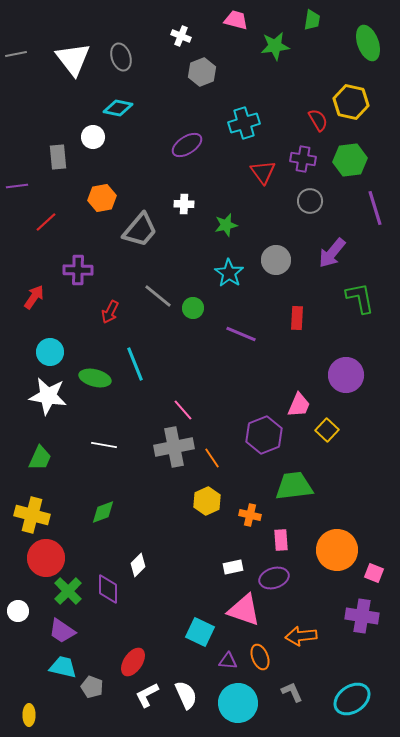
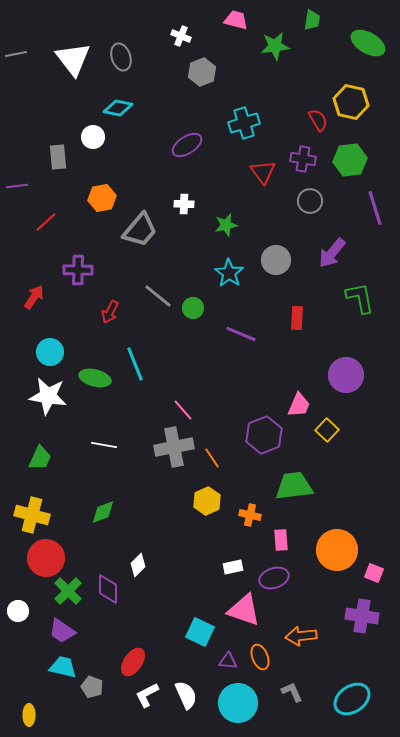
green ellipse at (368, 43): rotated 40 degrees counterclockwise
